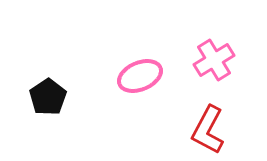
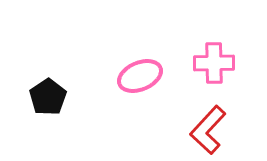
pink cross: moved 3 px down; rotated 30 degrees clockwise
red L-shape: rotated 15 degrees clockwise
